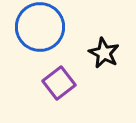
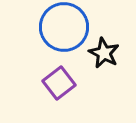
blue circle: moved 24 px right
